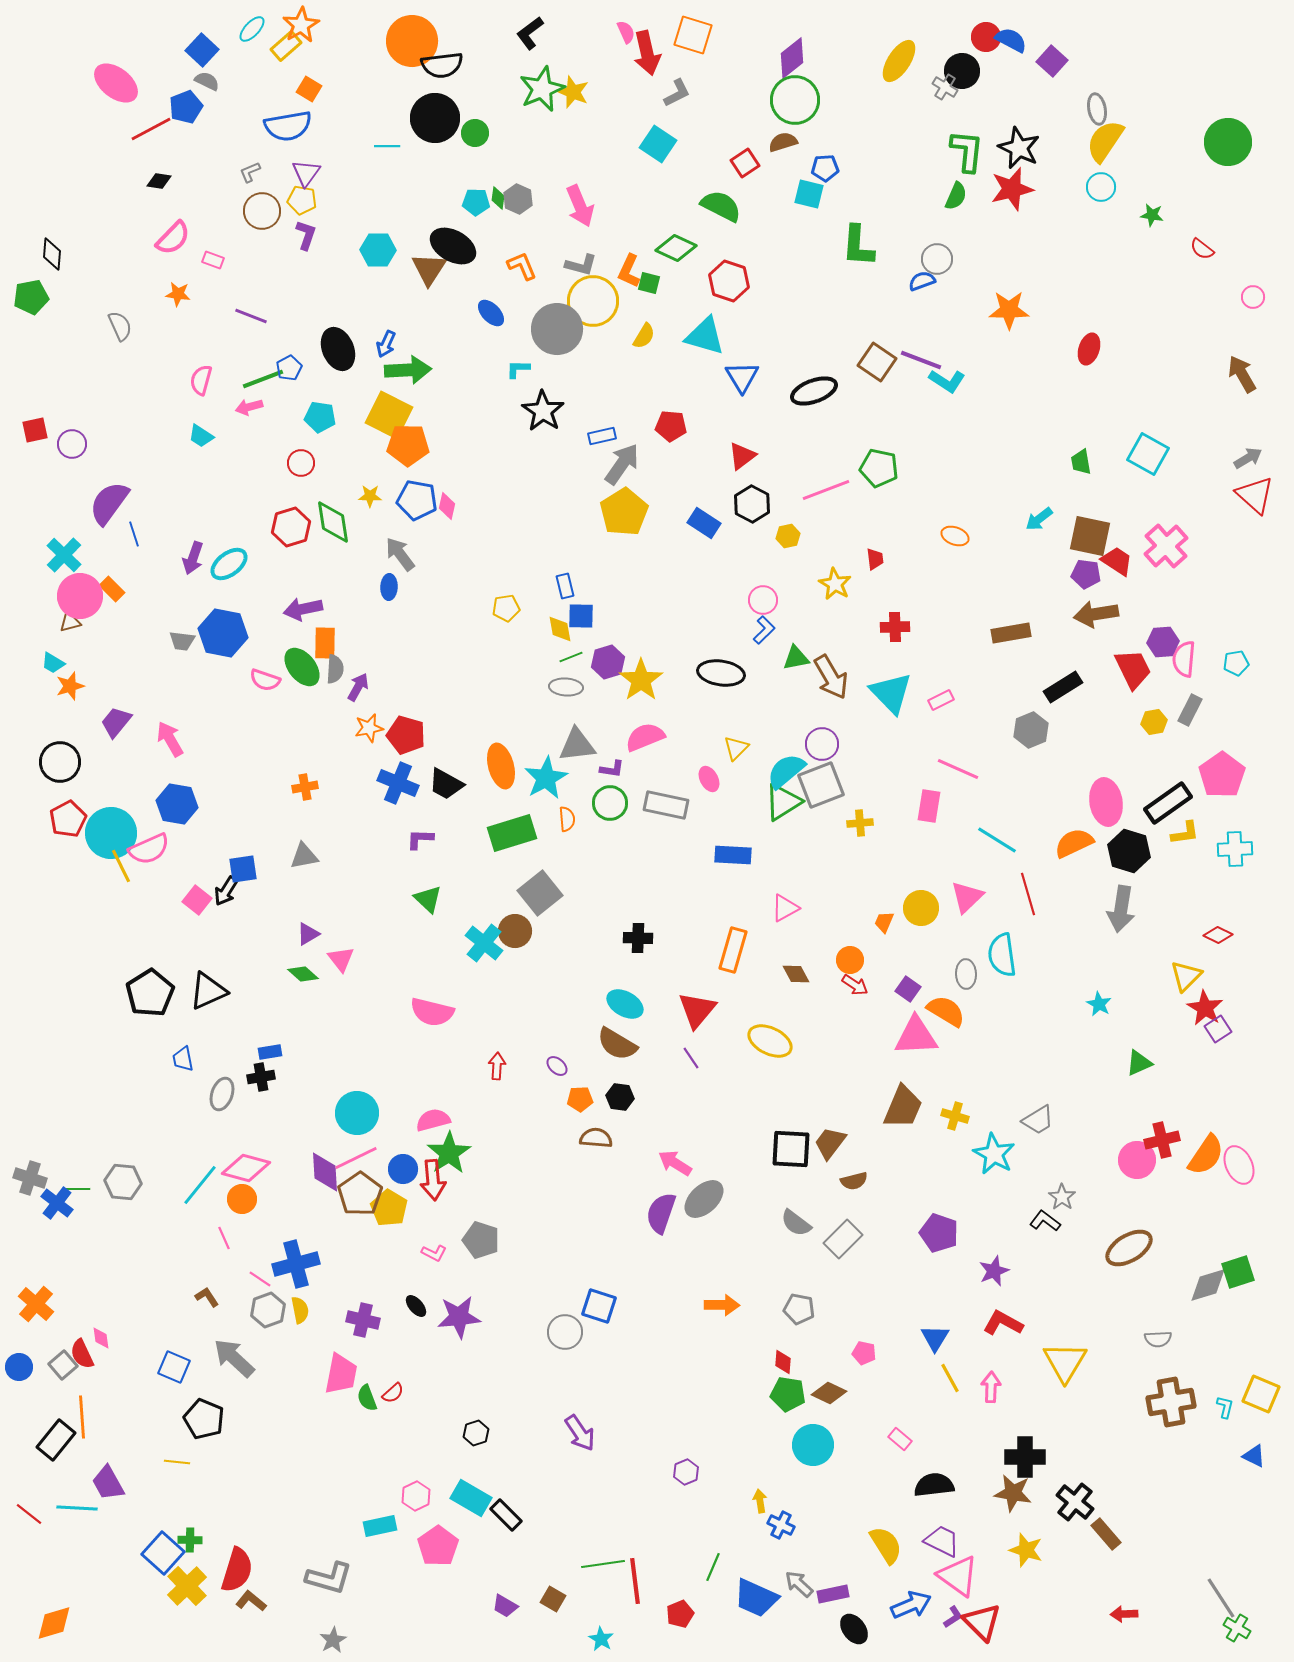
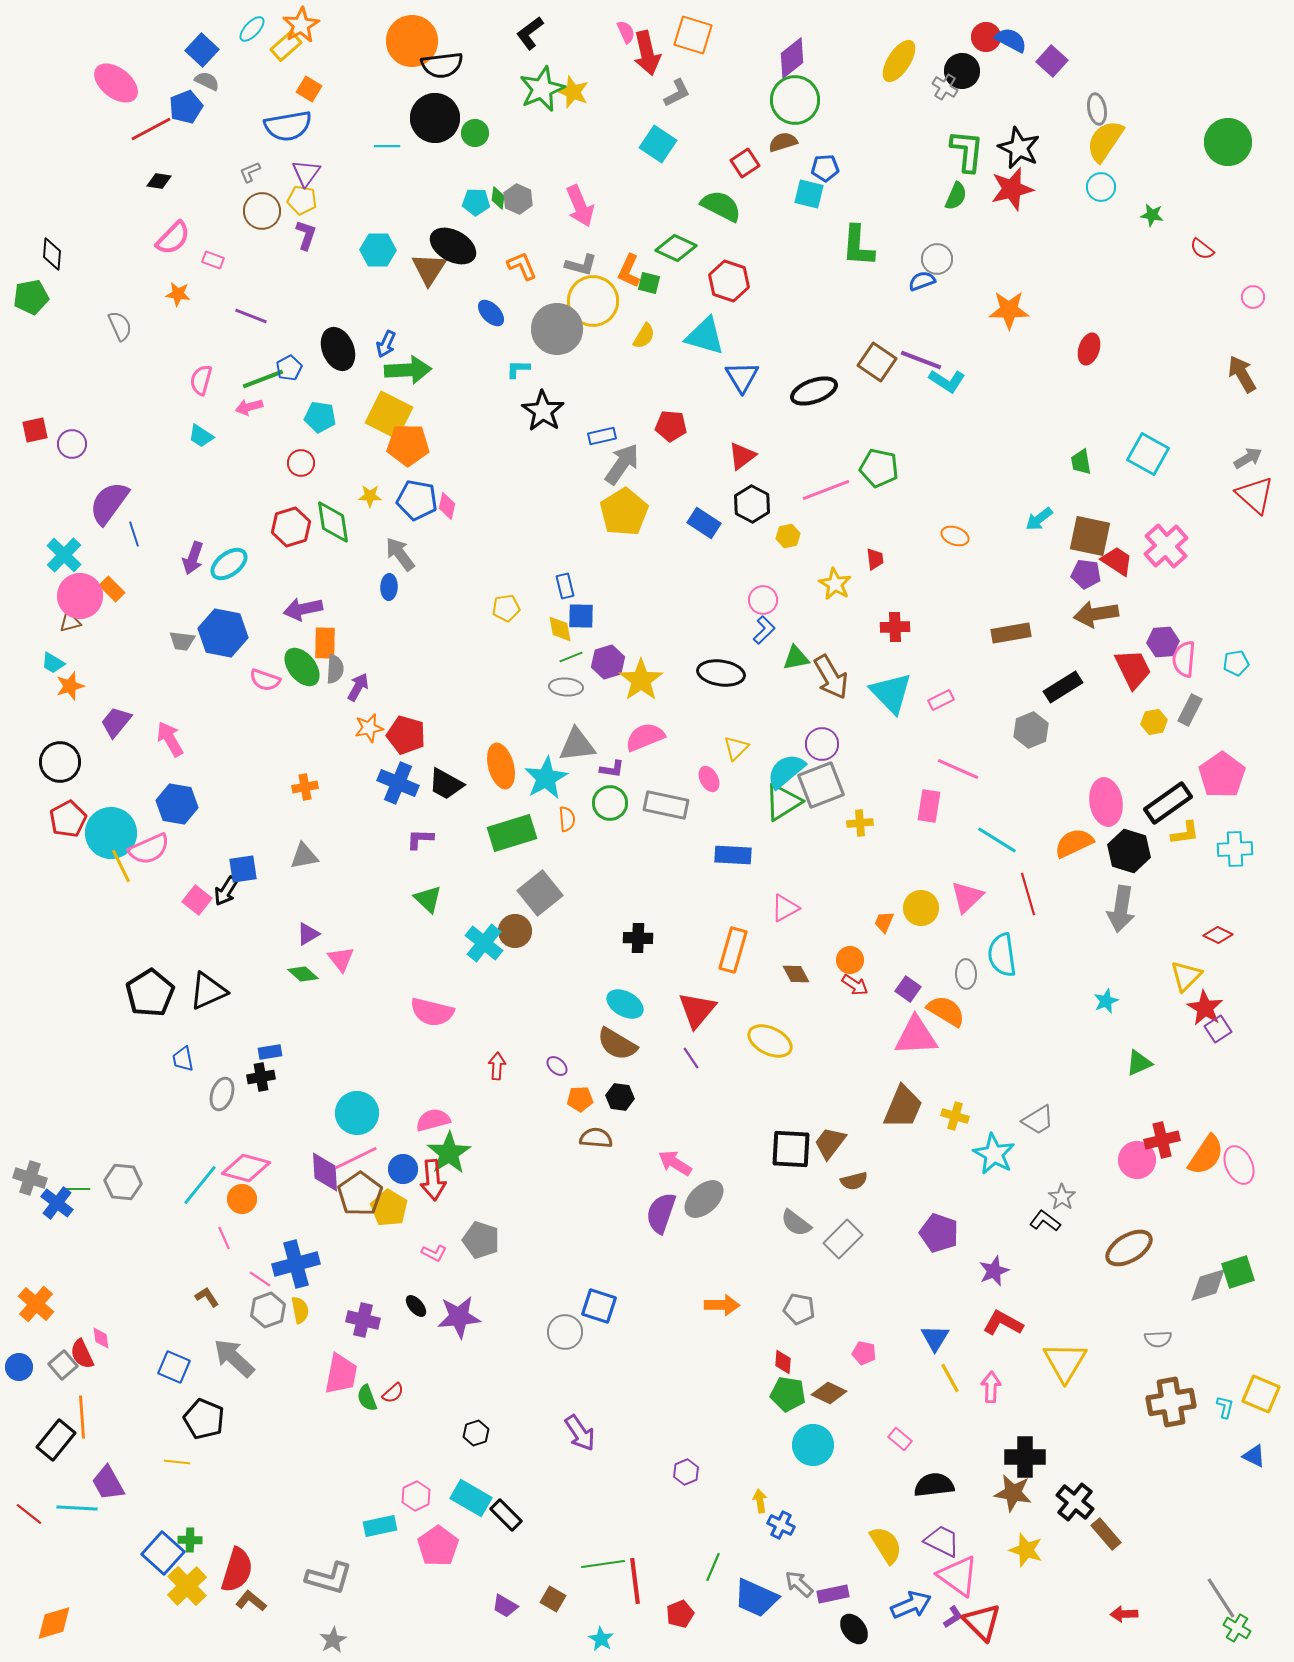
cyan star at (1099, 1004): moved 7 px right, 3 px up; rotated 20 degrees clockwise
